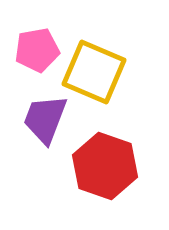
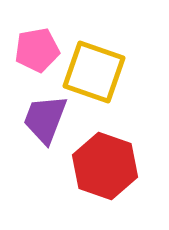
yellow square: rotated 4 degrees counterclockwise
